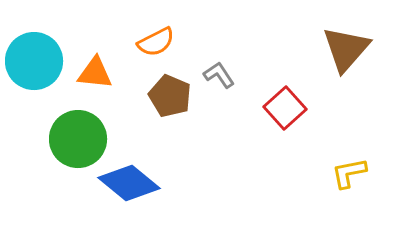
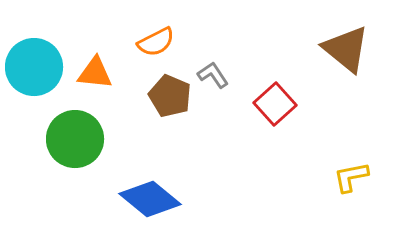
brown triangle: rotated 32 degrees counterclockwise
cyan circle: moved 6 px down
gray L-shape: moved 6 px left
red square: moved 10 px left, 4 px up
green circle: moved 3 px left
yellow L-shape: moved 2 px right, 4 px down
blue diamond: moved 21 px right, 16 px down
